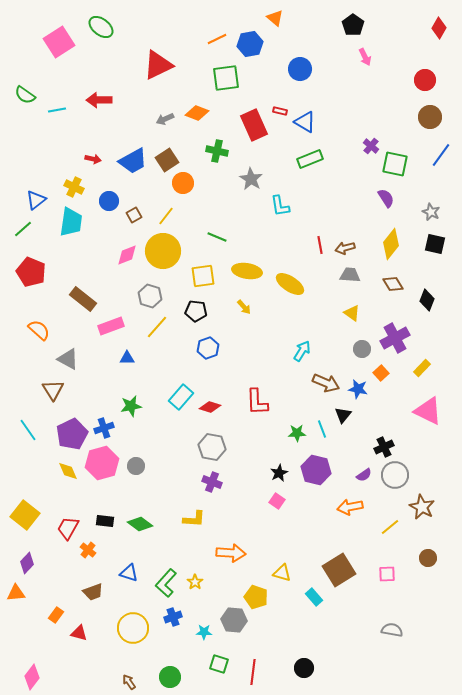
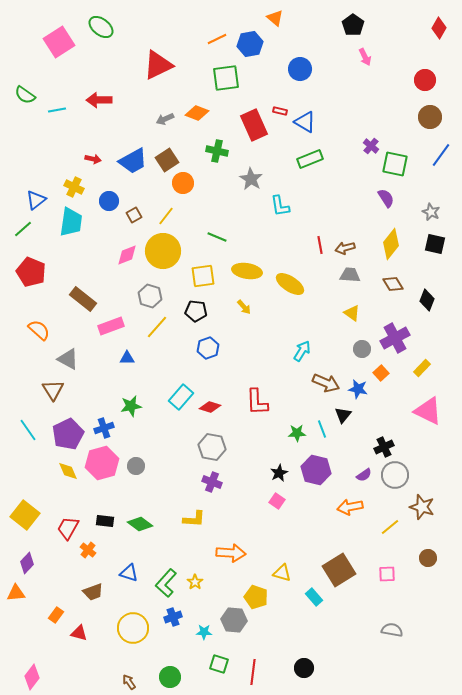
purple pentagon at (72, 434): moved 4 px left
brown star at (422, 507): rotated 10 degrees counterclockwise
